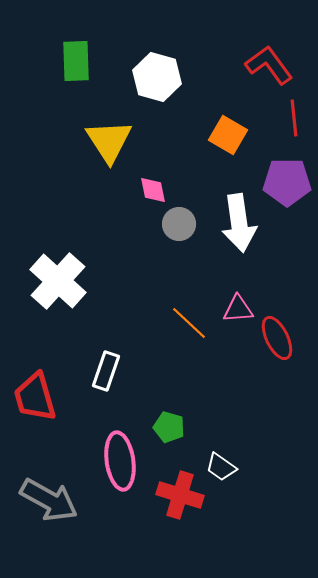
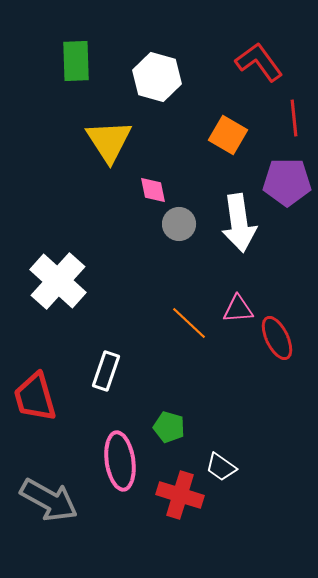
red L-shape: moved 10 px left, 3 px up
